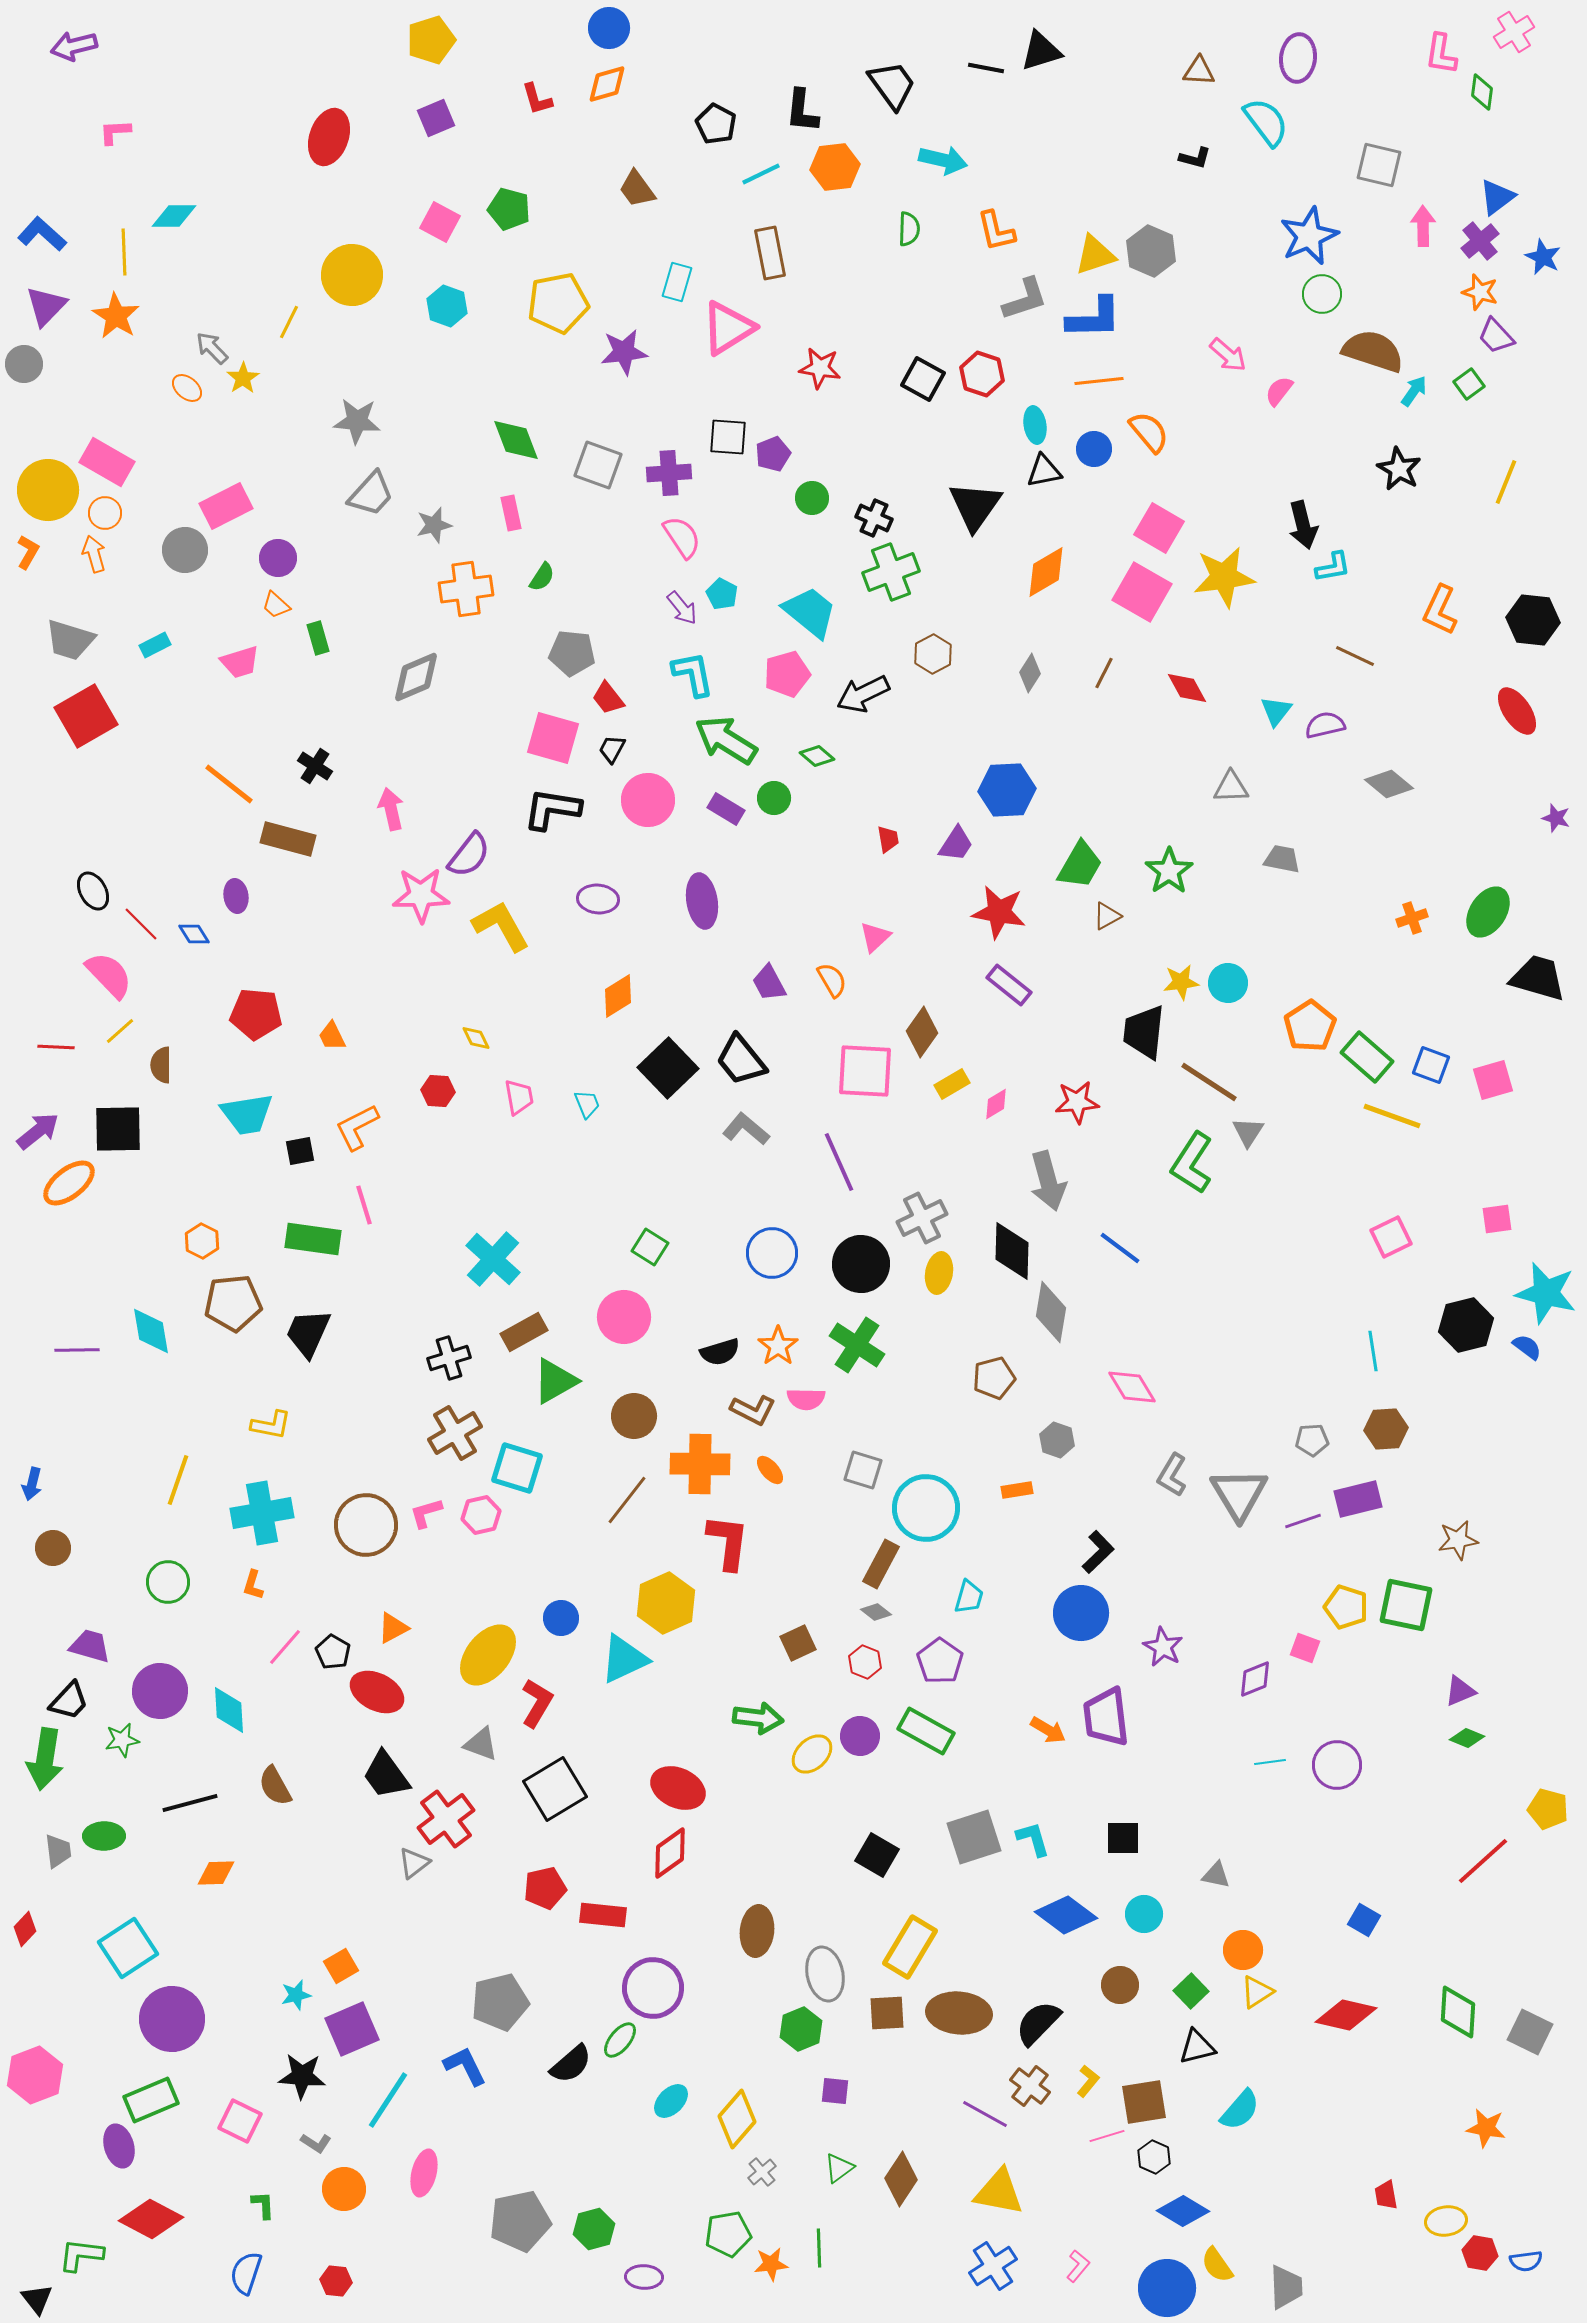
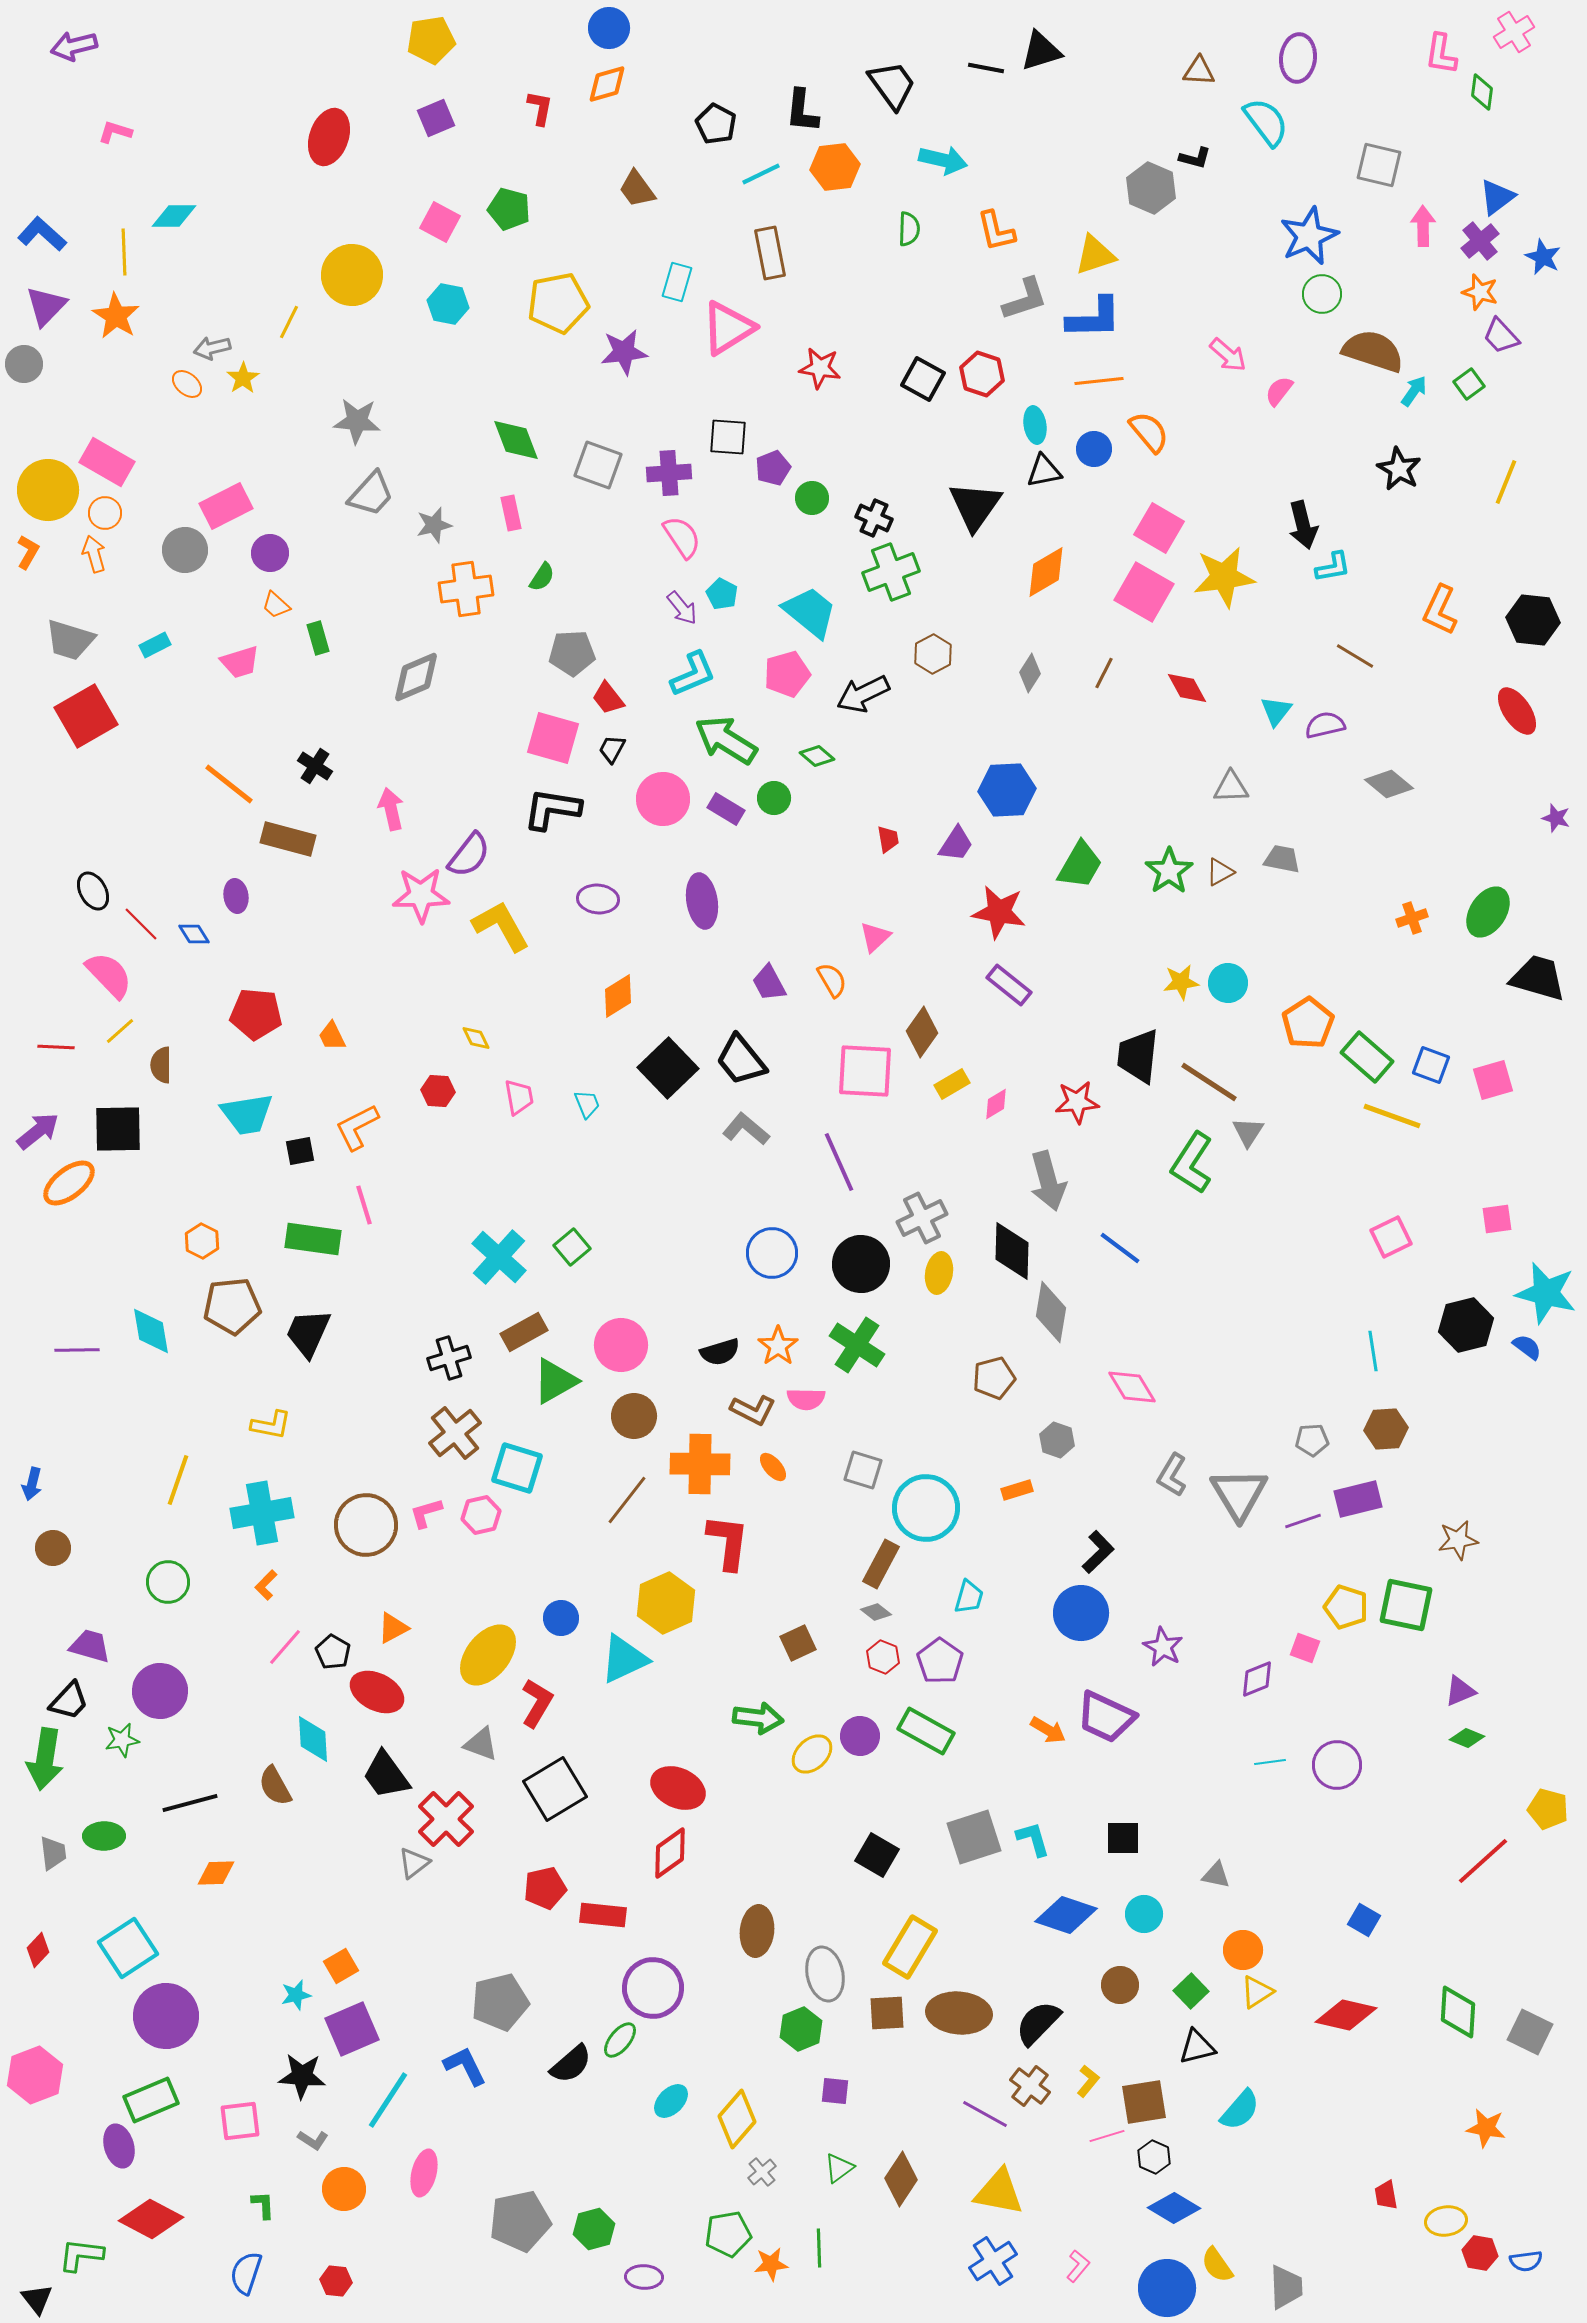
yellow pentagon at (431, 40): rotated 9 degrees clockwise
red L-shape at (537, 99): moved 3 px right, 9 px down; rotated 153 degrees counterclockwise
pink L-shape at (115, 132): rotated 20 degrees clockwise
gray hexagon at (1151, 251): moved 63 px up
cyan hexagon at (447, 306): moved 1 px right, 2 px up; rotated 9 degrees counterclockwise
purple trapezoid at (1496, 336): moved 5 px right
gray arrow at (212, 348): rotated 60 degrees counterclockwise
orange ellipse at (187, 388): moved 4 px up
purple pentagon at (773, 454): moved 14 px down
purple circle at (278, 558): moved 8 px left, 5 px up
pink square at (1142, 592): moved 2 px right
gray pentagon at (572, 653): rotated 9 degrees counterclockwise
brown line at (1355, 656): rotated 6 degrees clockwise
cyan L-shape at (693, 674): rotated 78 degrees clockwise
pink circle at (648, 800): moved 15 px right, 1 px up
brown triangle at (1107, 916): moved 113 px right, 44 px up
orange pentagon at (1310, 1026): moved 2 px left, 3 px up
black trapezoid at (1144, 1032): moved 6 px left, 24 px down
green square at (650, 1247): moved 78 px left; rotated 18 degrees clockwise
cyan cross at (493, 1259): moved 6 px right, 2 px up
brown pentagon at (233, 1303): moved 1 px left, 3 px down
pink circle at (624, 1317): moved 3 px left, 28 px down
brown cross at (455, 1433): rotated 8 degrees counterclockwise
orange ellipse at (770, 1470): moved 3 px right, 3 px up
orange rectangle at (1017, 1490): rotated 8 degrees counterclockwise
orange L-shape at (253, 1585): moved 13 px right; rotated 28 degrees clockwise
red hexagon at (865, 1662): moved 18 px right, 5 px up
purple diamond at (1255, 1679): moved 2 px right
cyan diamond at (229, 1710): moved 84 px right, 29 px down
purple trapezoid at (1106, 1717): rotated 58 degrees counterclockwise
red cross at (446, 1819): rotated 8 degrees counterclockwise
gray trapezoid at (58, 1851): moved 5 px left, 2 px down
blue diamond at (1066, 1915): rotated 18 degrees counterclockwise
red diamond at (25, 1929): moved 13 px right, 21 px down
purple circle at (172, 2019): moved 6 px left, 3 px up
pink square at (240, 2121): rotated 33 degrees counterclockwise
gray L-shape at (316, 2143): moved 3 px left, 3 px up
blue diamond at (1183, 2211): moved 9 px left, 3 px up
blue cross at (993, 2266): moved 5 px up
